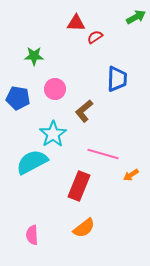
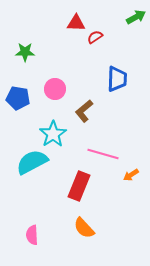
green star: moved 9 px left, 4 px up
orange semicircle: rotated 85 degrees clockwise
